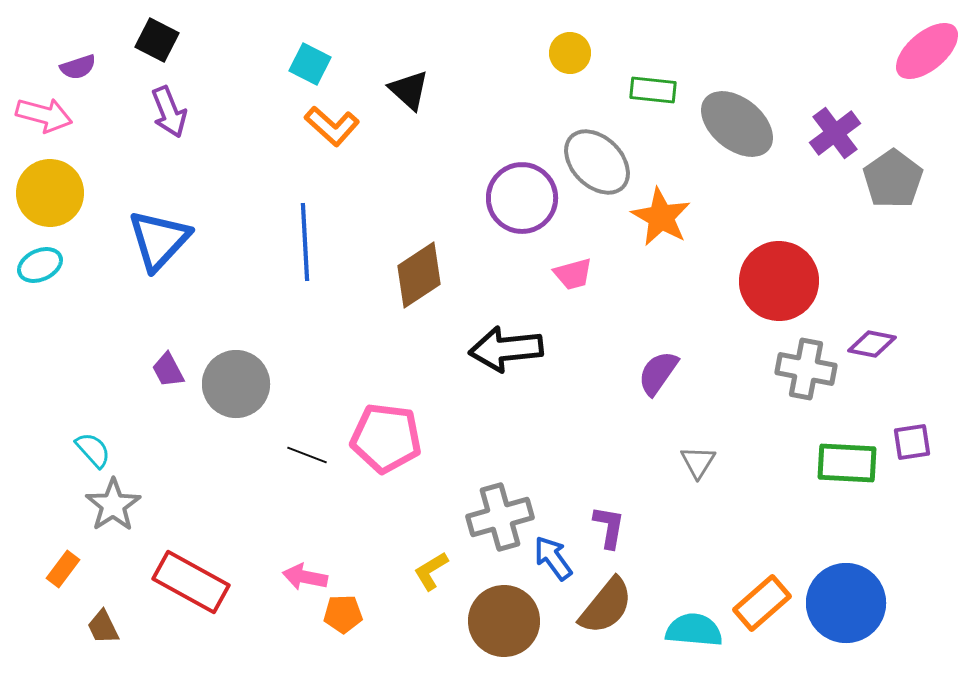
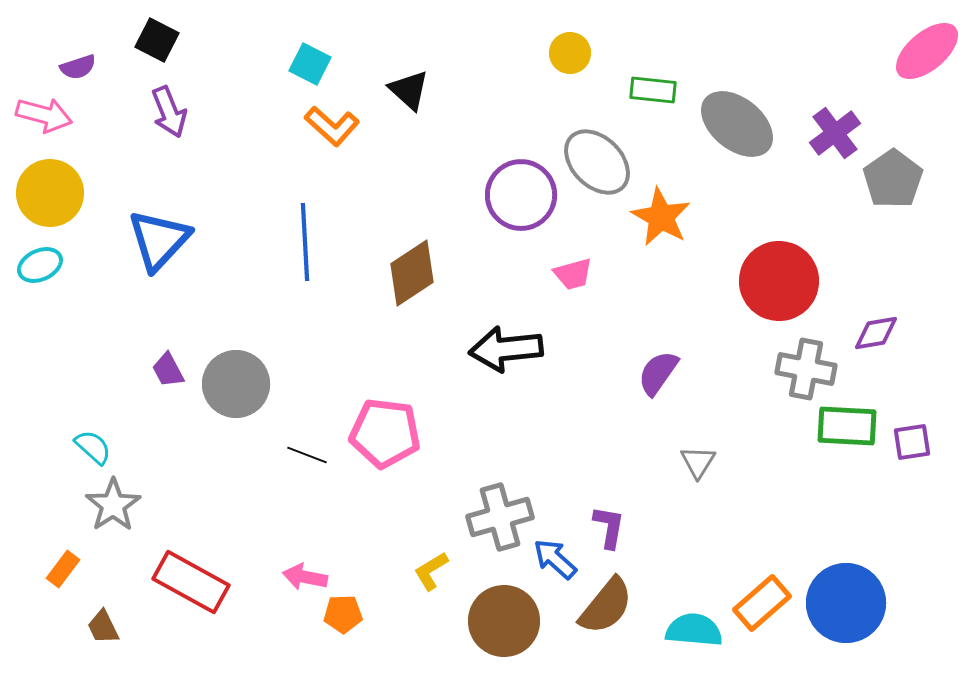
purple circle at (522, 198): moved 1 px left, 3 px up
brown diamond at (419, 275): moved 7 px left, 2 px up
purple diamond at (872, 344): moved 4 px right, 11 px up; rotated 21 degrees counterclockwise
pink pentagon at (386, 438): moved 1 px left, 5 px up
cyan semicircle at (93, 450): moved 3 px up; rotated 6 degrees counterclockwise
green rectangle at (847, 463): moved 37 px up
blue arrow at (553, 558): moved 2 px right, 1 px down; rotated 12 degrees counterclockwise
